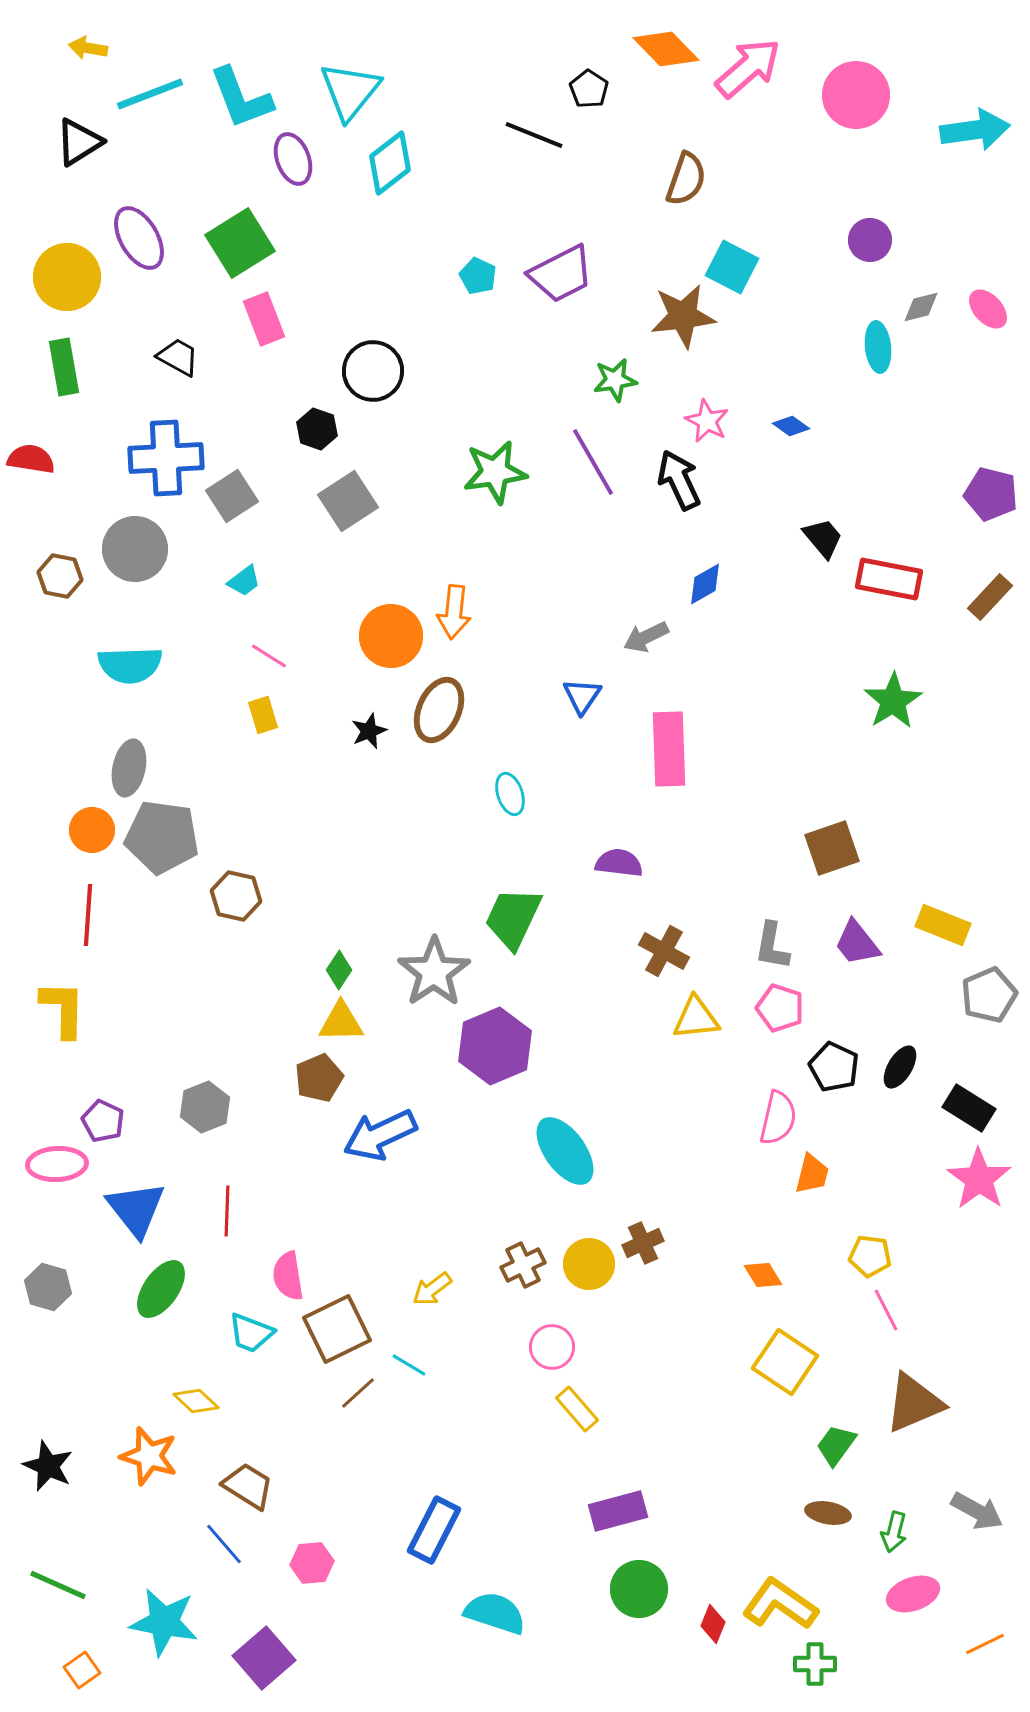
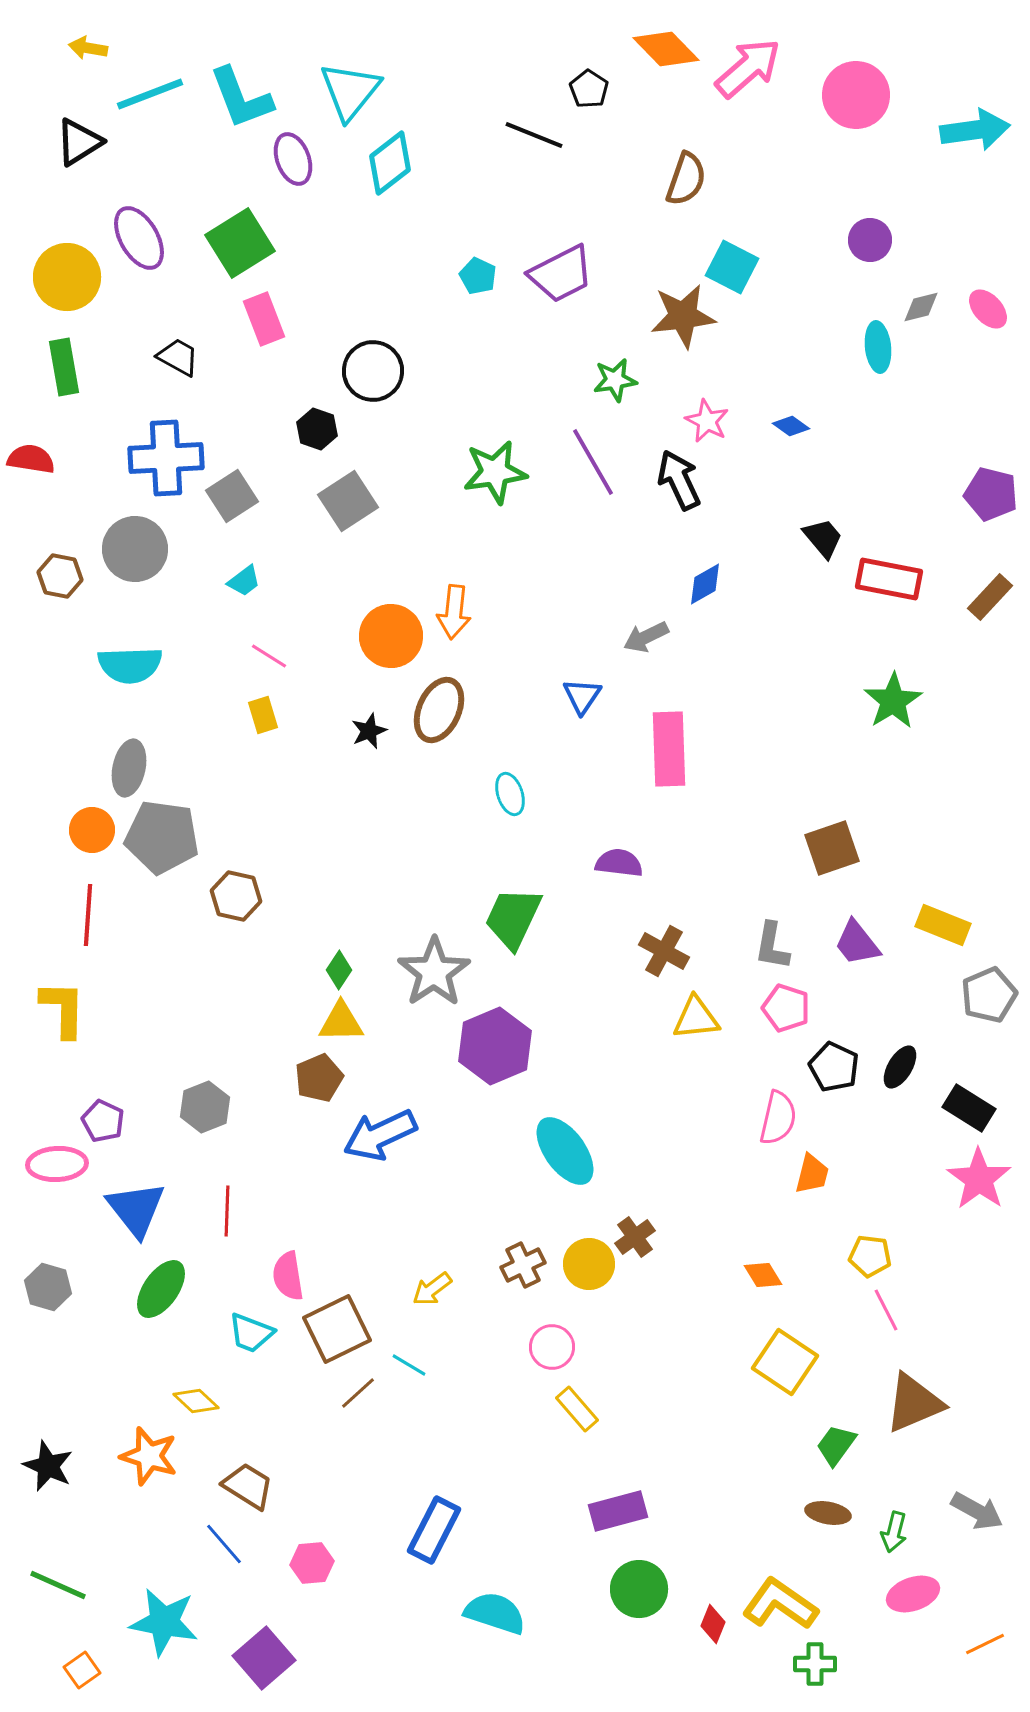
pink pentagon at (780, 1008): moved 6 px right
brown cross at (643, 1243): moved 8 px left, 6 px up; rotated 12 degrees counterclockwise
